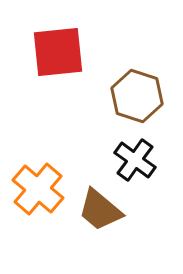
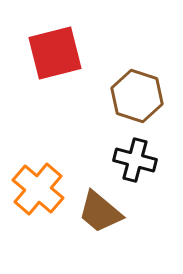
red square: moved 3 px left, 1 px down; rotated 8 degrees counterclockwise
black cross: rotated 21 degrees counterclockwise
brown trapezoid: moved 2 px down
